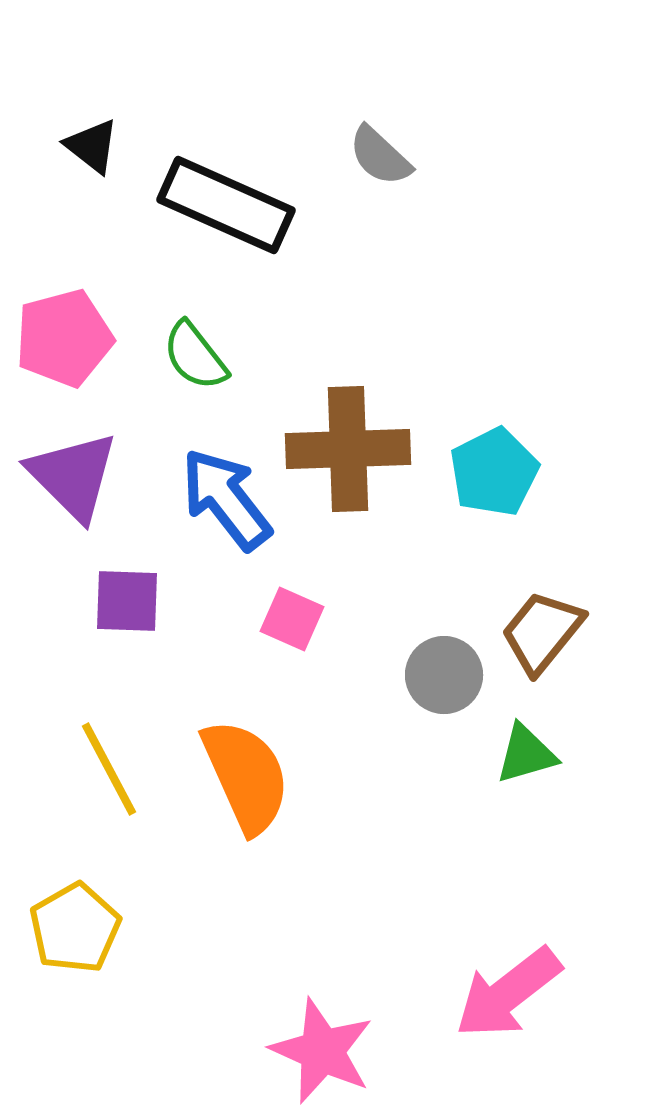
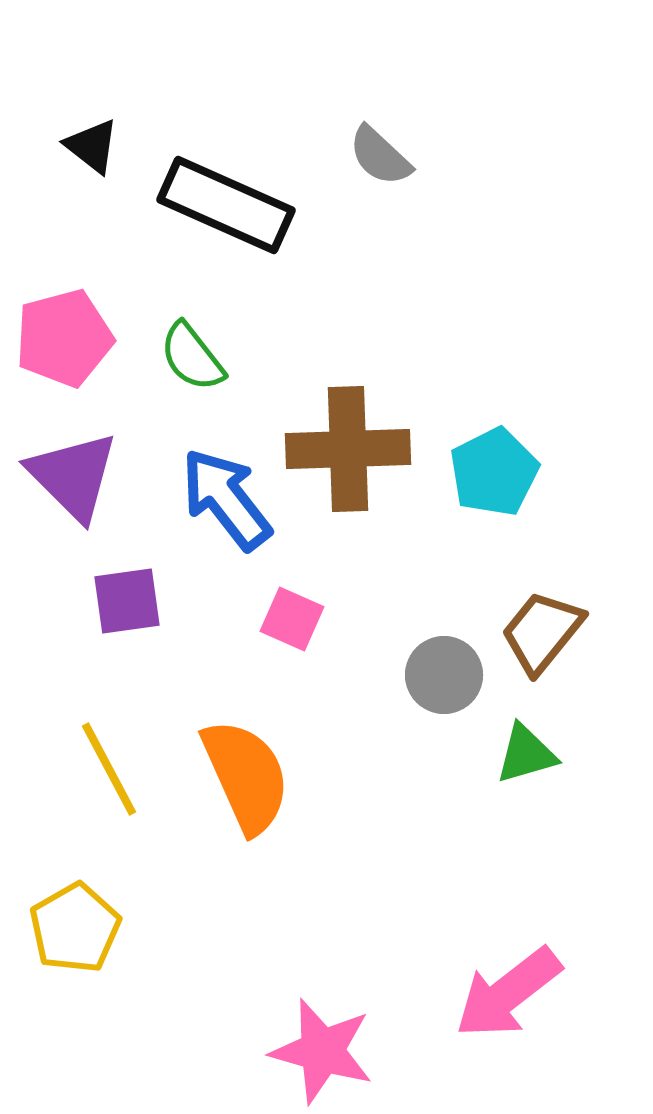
green semicircle: moved 3 px left, 1 px down
purple square: rotated 10 degrees counterclockwise
pink star: rotated 8 degrees counterclockwise
